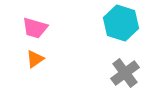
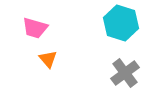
orange triangle: moved 13 px right; rotated 36 degrees counterclockwise
